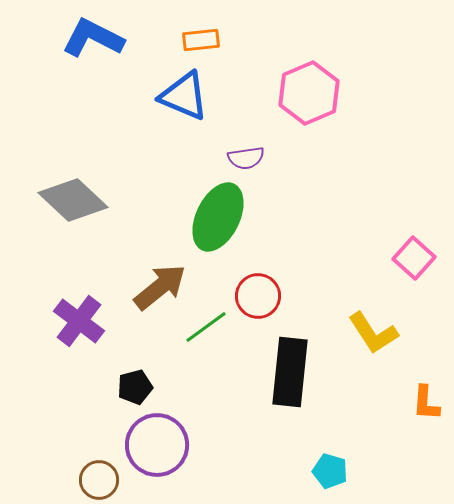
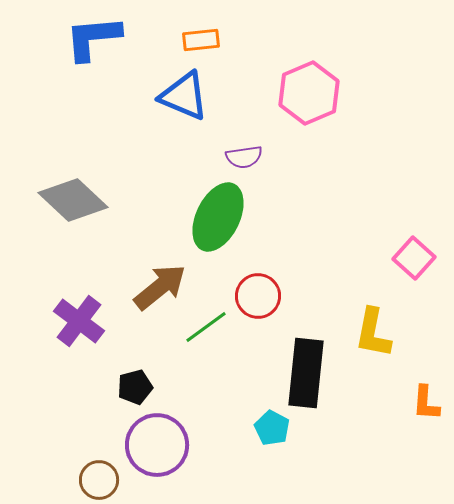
blue L-shape: rotated 32 degrees counterclockwise
purple semicircle: moved 2 px left, 1 px up
yellow L-shape: rotated 44 degrees clockwise
black rectangle: moved 16 px right, 1 px down
cyan pentagon: moved 58 px left, 43 px up; rotated 12 degrees clockwise
